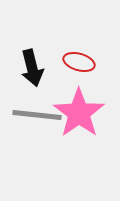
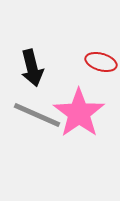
red ellipse: moved 22 px right
gray line: rotated 18 degrees clockwise
